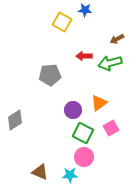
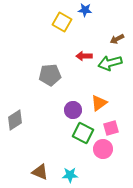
pink square: rotated 14 degrees clockwise
pink circle: moved 19 px right, 8 px up
